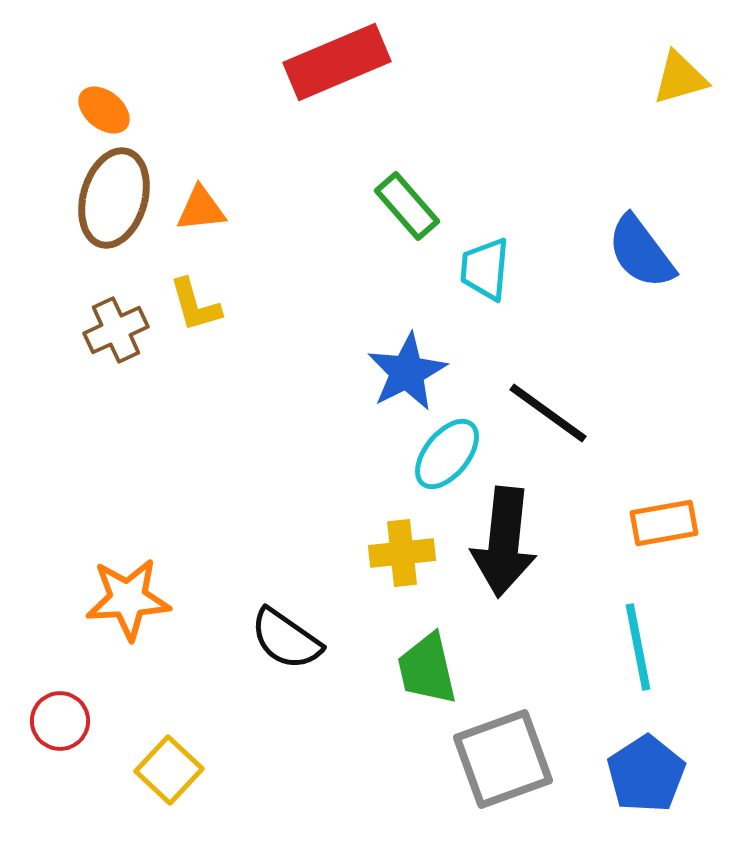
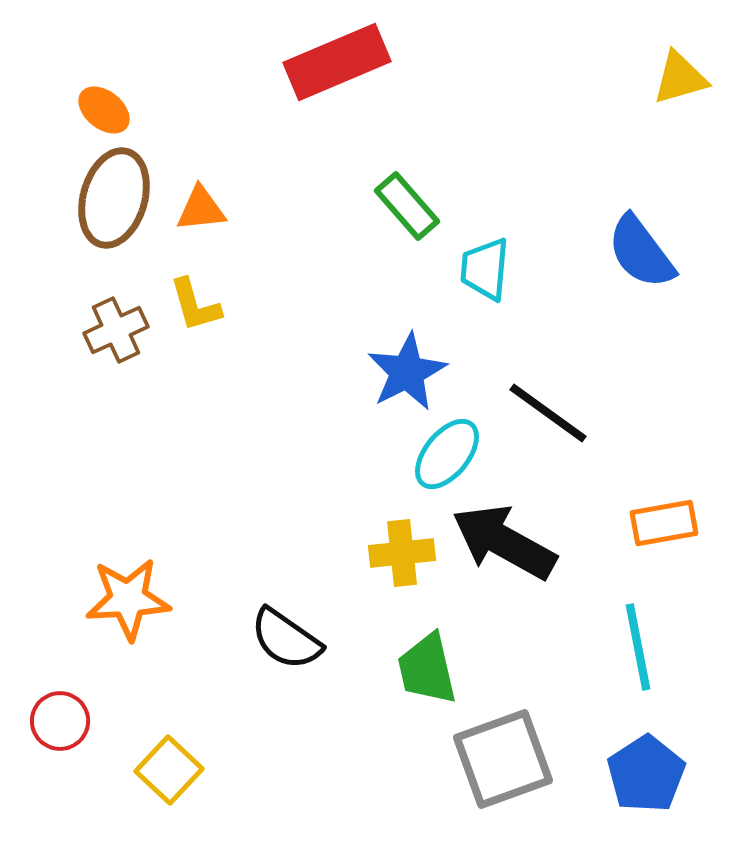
black arrow: rotated 113 degrees clockwise
